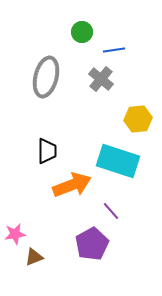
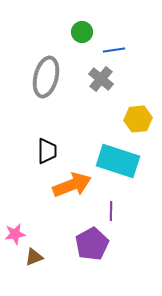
purple line: rotated 42 degrees clockwise
